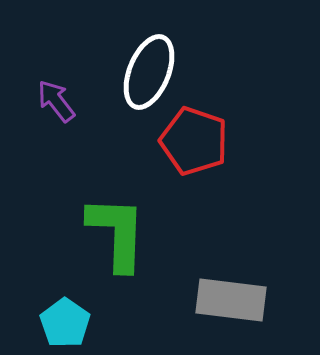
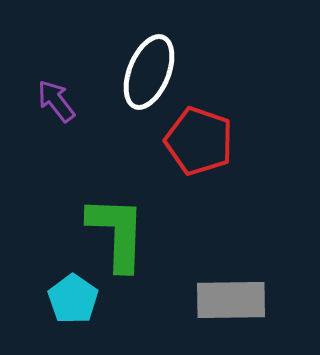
red pentagon: moved 5 px right
gray rectangle: rotated 8 degrees counterclockwise
cyan pentagon: moved 8 px right, 24 px up
